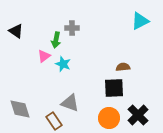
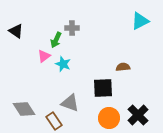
green arrow: rotated 14 degrees clockwise
black square: moved 11 px left
gray diamond: moved 4 px right; rotated 15 degrees counterclockwise
